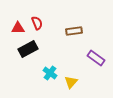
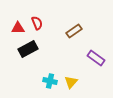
brown rectangle: rotated 28 degrees counterclockwise
cyan cross: moved 8 px down; rotated 24 degrees counterclockwise
